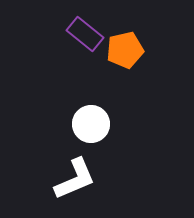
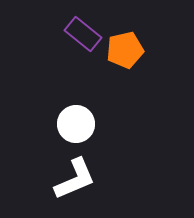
purple rectangle: moved 2 px left
white circle: moved 15 px left
